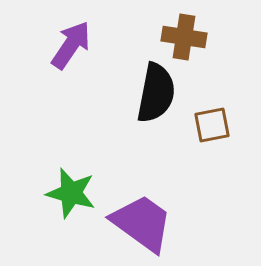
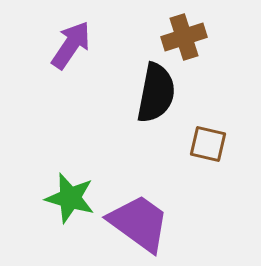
brown cross: rotated 27 degrees counterclockwise
brown square: moved 4 px left, 19 px down; rotated 24 degrees clockwise
green star: moved 1 px left, 5 px down
purple trapezoid: moved 3 px left
